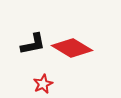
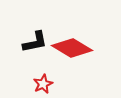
black L-shape: moved 2 px right, 2 px up
